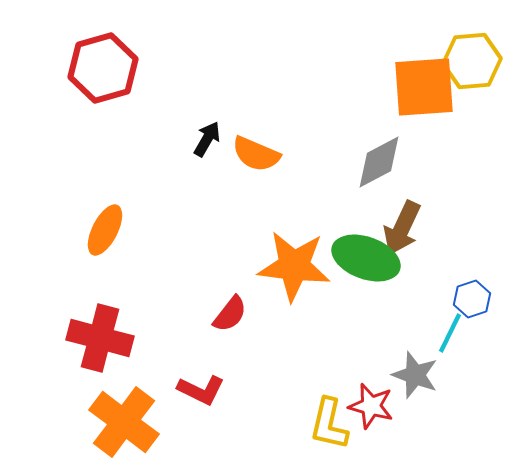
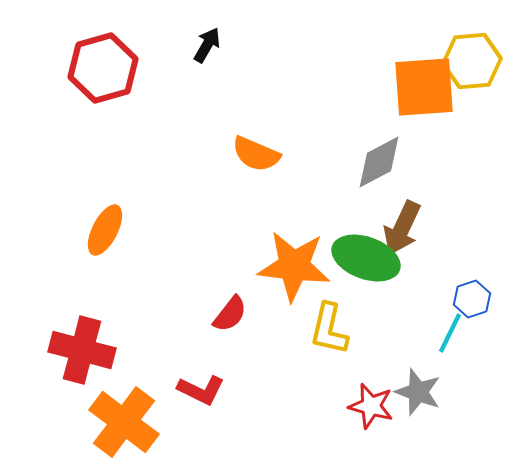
black arrow: moved 94 px up
red cross: moved 18 px left, 12 px down
gray star: moved 3 px right, 17 px down
yellow L-shape: moved 95 px up
